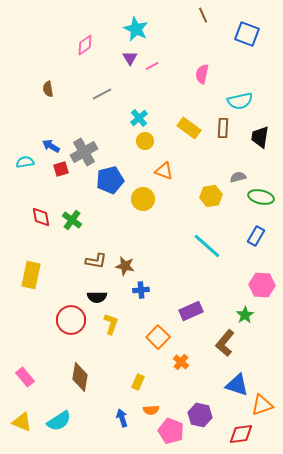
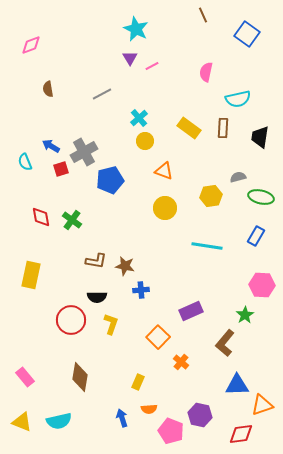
blue square at (247, 34): rotated 15 degrees clockwise
pink diamond at (85, 45): moved 54 px left; rotated 15 degrees clockwise
pink semicircle at (202, 74): moved 4 px right, 2 px up
cyan semicircle at (240, 101): moved 2 px left, 2 px up
cyan semicircle at (25, 162): rotated 102 degrees counterclockwise
yellow circle at (143, 199): moved 22 px right, 9 px down
cyan line at (207, 246): rotated 32 degrees counterclockwise
blue triangle at (237, 385): rotated 20 degrees counterclockwise
orange semicircle at (151, 410): moved 2 px left, 1 px up
cyan semicircle at (59, 421): rotated 20 degrees clockwise
